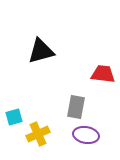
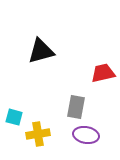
red trapezoid: moved 1 px up; rotated 20 degrees counterclockwise
cyan square: rotated 30 degrees clockwise
yellow cross: rotated 15 degrees clockwise
